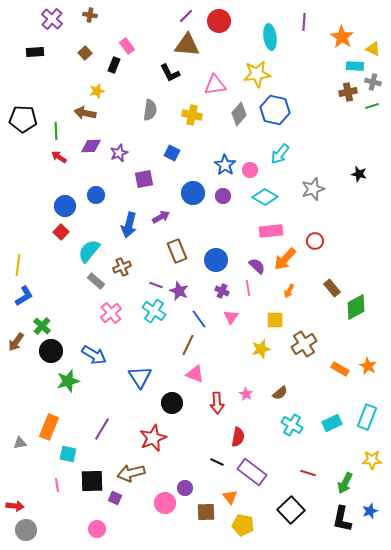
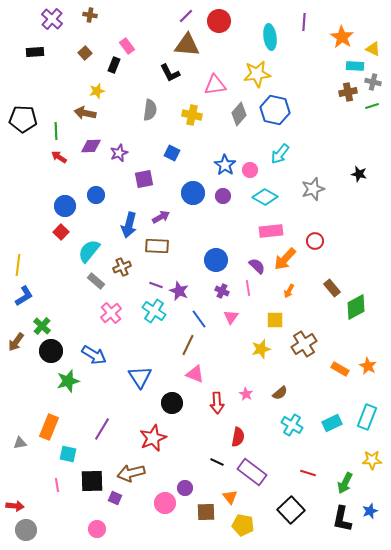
brown rectangle at (177, 251): moved 20 px left, 5 px up; rotated 65 degrees counterclockwise
